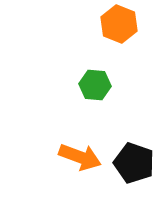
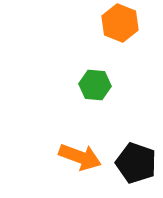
orange hexagon: moved 1 px right, 1 px up
black pentagon: moved 2 px right
